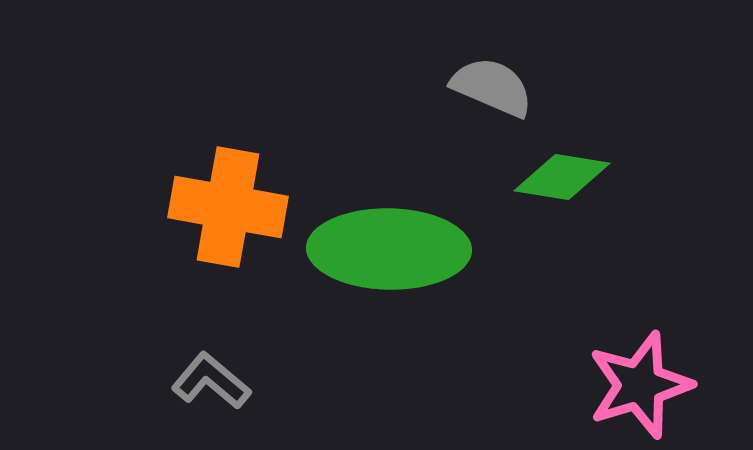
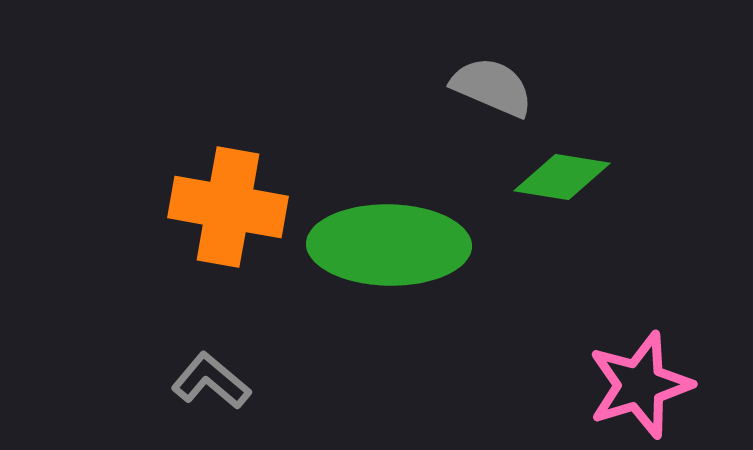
green ellipse: moved 4 px up
